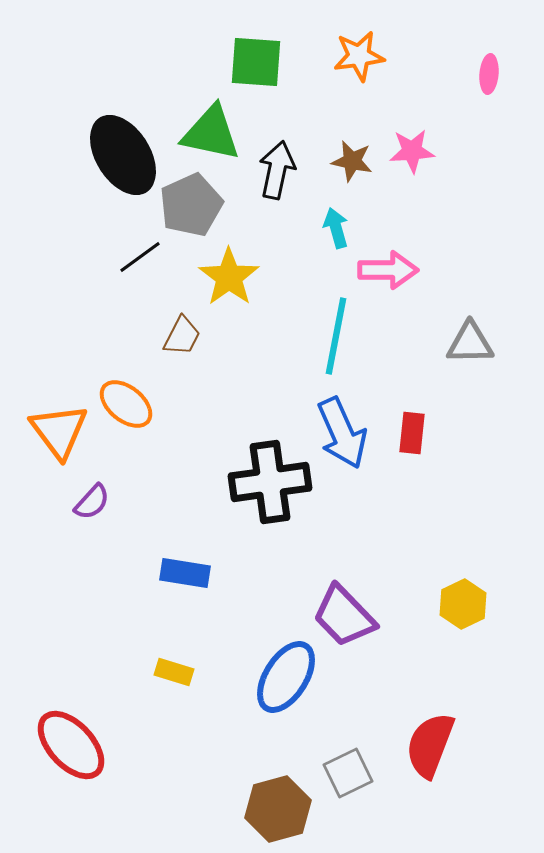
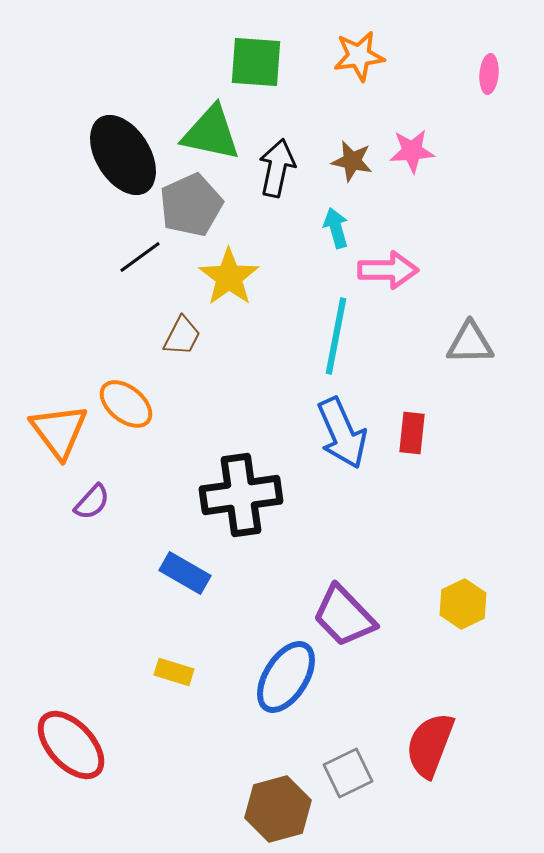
black arrow: moved 2 px up
black cross: moved 29 px left, 13 px down
blue rectangle: rotated 21 degrees clockwise
